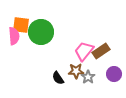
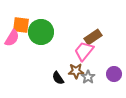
pink semicircle: moved 2 px left, 2 px down; rotated 36 degrees clockwise
brown rectangle: moved 8 px left, 14 px up
